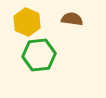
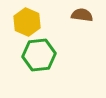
brown semicircle: moved 10 px right, 4 px up
